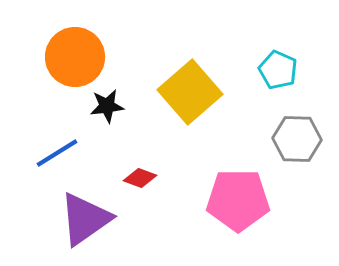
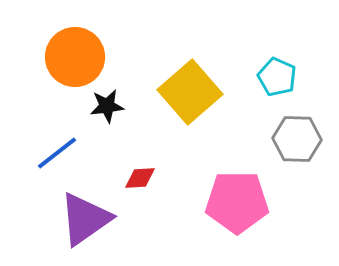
cyan pentagon: moved 1 px left, 7 px down
blue line: rotated 6 degrees counterclockwise
red diamond: rotated 24 degrees counterclockwise
pink pentagon: moved 1 px left, 2 px down
